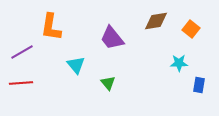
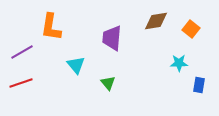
purple trapezoid: rotated 44 degrees clockwise
red line: rotated 15 degrees counterclockwise
